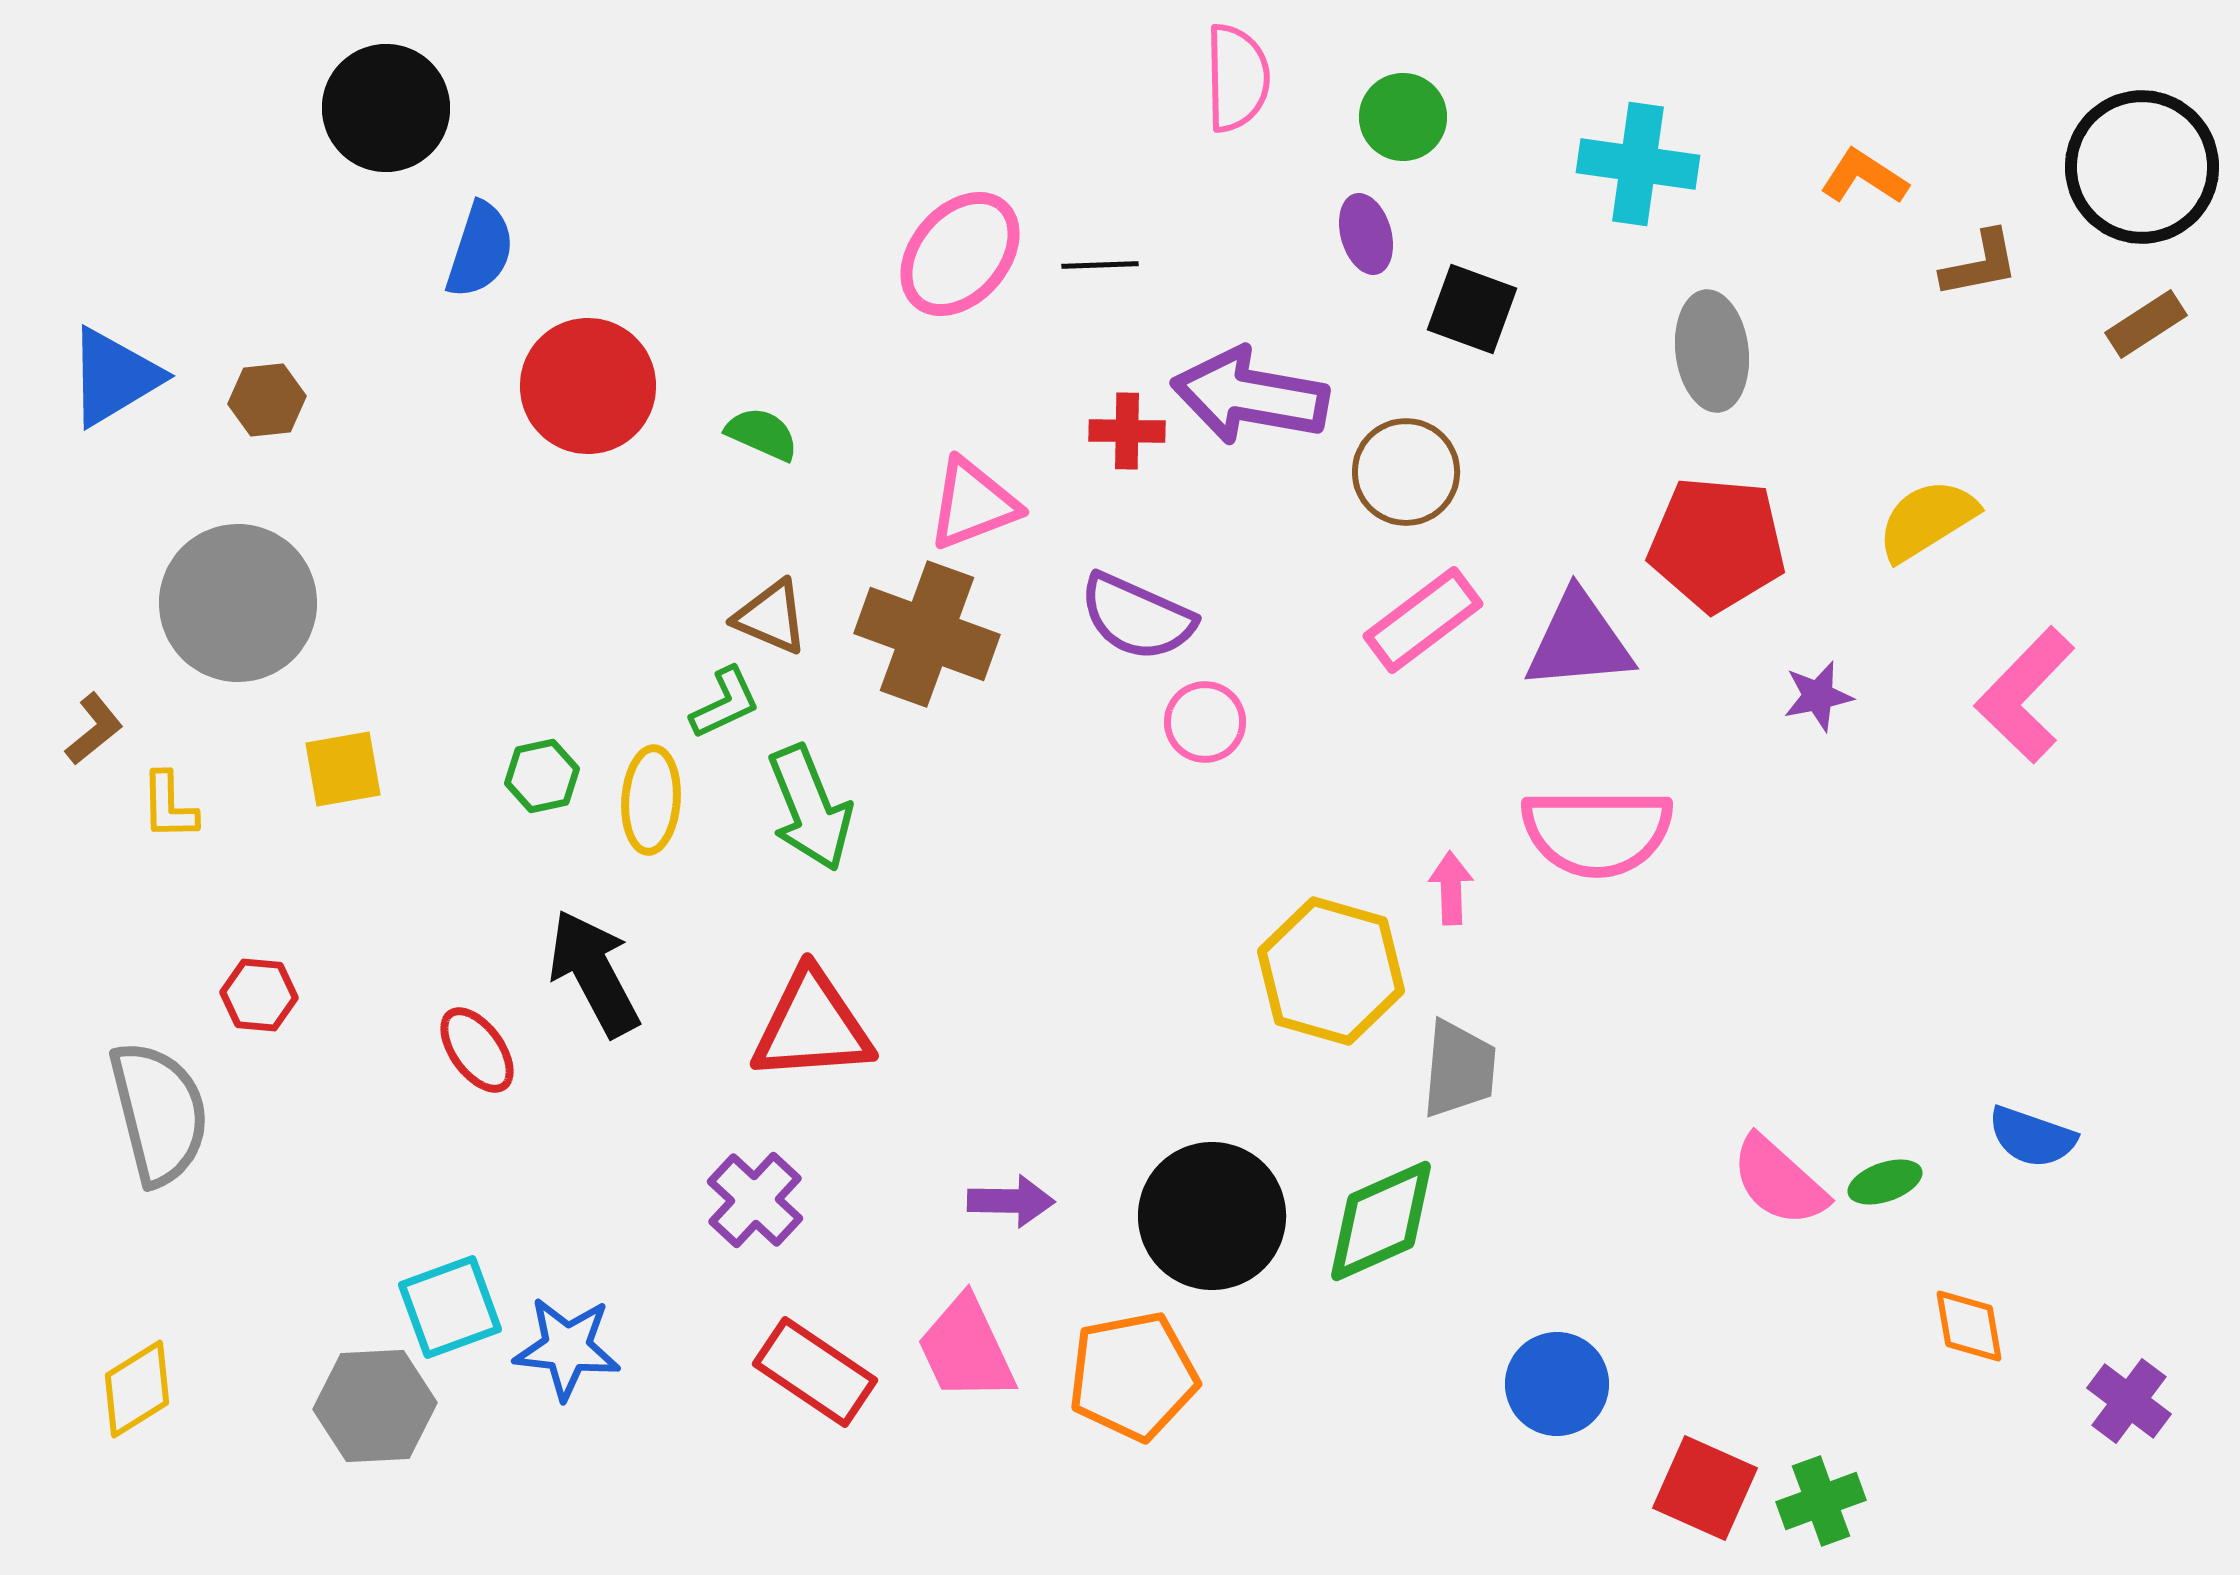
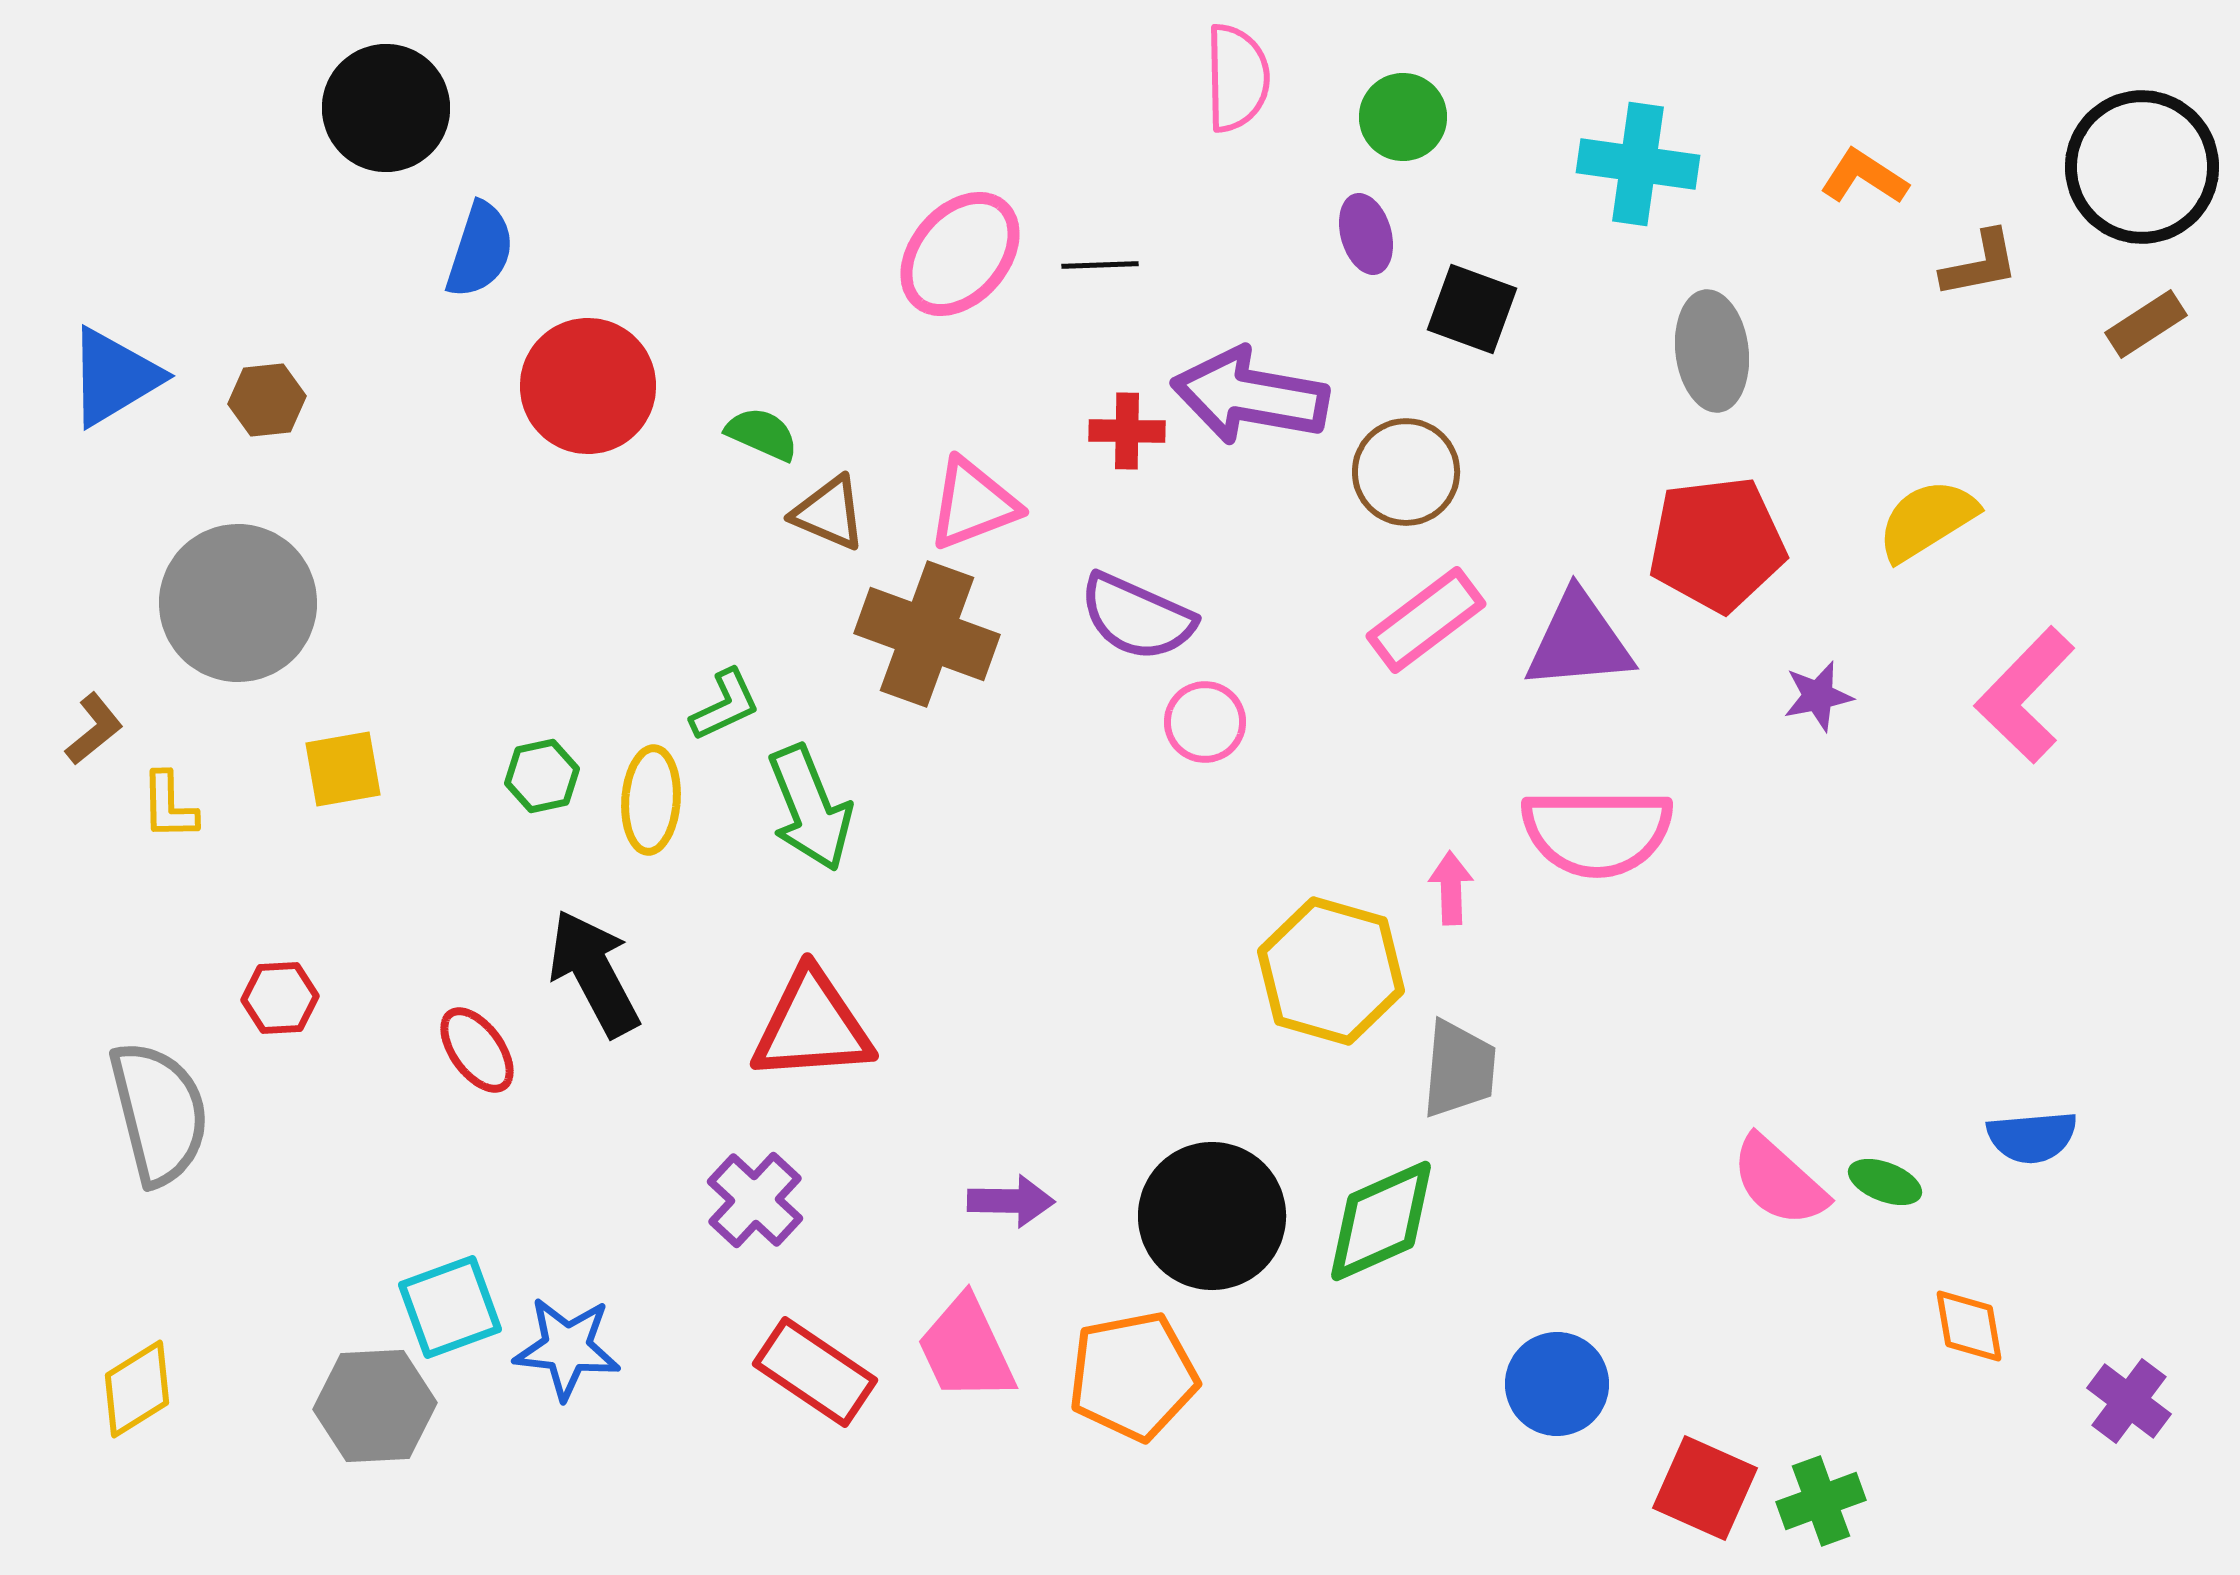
red pentagon at (1717, 544): rotated 12 degrees counterclockwise
brown triangle at (771, 617): moved 58 px right, 104 px up
pink rectangle at (1423, 620): moved 3 px right
green L-shape at (725, 703): moved 2 px down
red hexagon at (259, 995): moved 21 px right, 3 px down; rotated 8 degrees counterclockwise
blue semicircle at (2032, 1137): rotated 24 degrees counterclockwise
green ellipse at (1885, 1182): rotated 40 degrees clockwise
